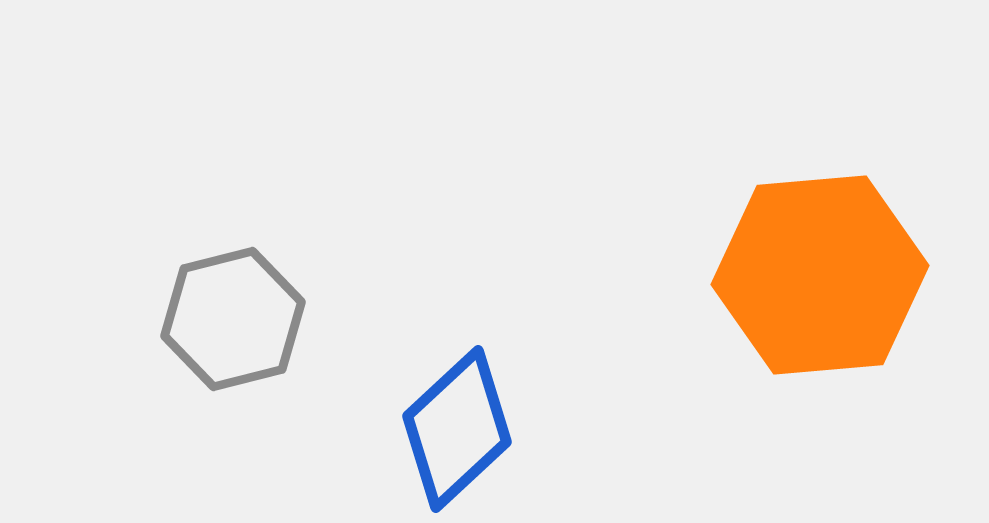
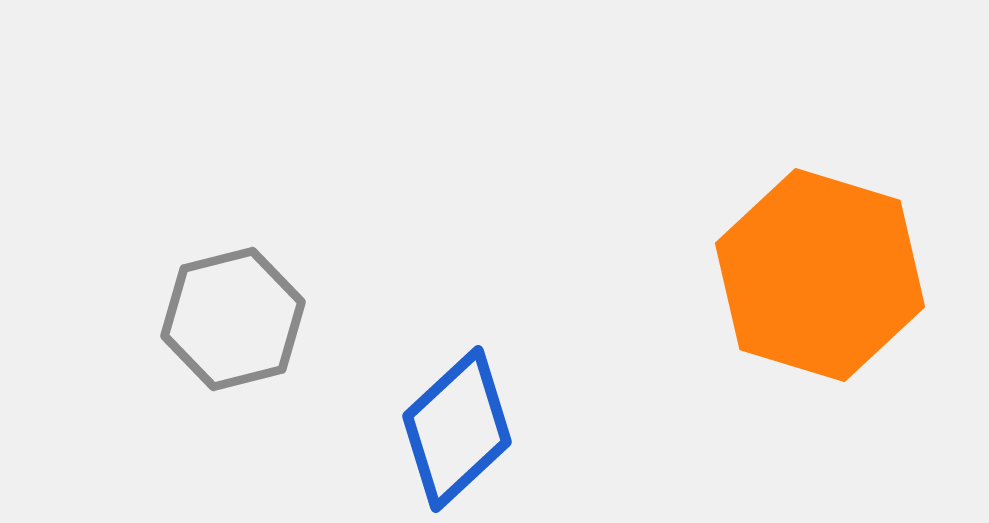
orange hexagon: rotated 22 degrees clockwise
